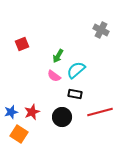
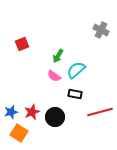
black circle: moved 7 px left
orange square: moved 1 px up
